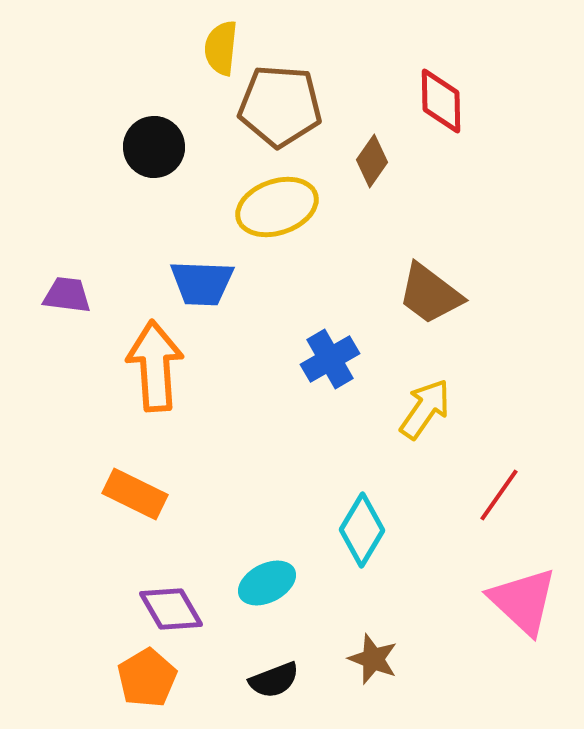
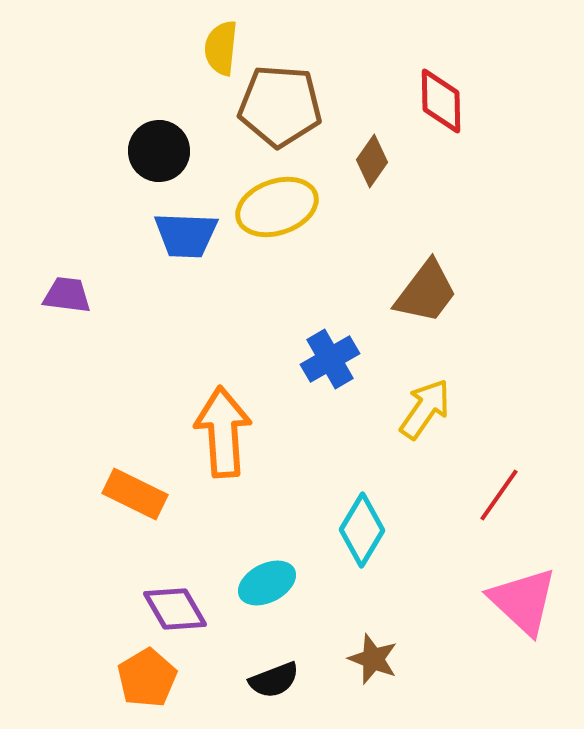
black circle: moved 5 px right, 4 px down
blue trapezoid: moved 16 px left, 48 px up
brown trapezoid: moved 4 px left, 2 px up; rotated 90 degrees counterclockwise
orange arrow: moved 68 px right, 66 px down
purple diamond: moved 4 px right
